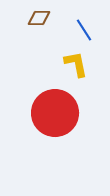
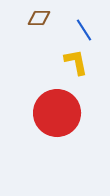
yellow L-shape: moved 2 px up
red circle: moved 2 px right
